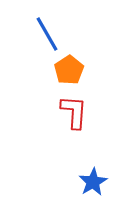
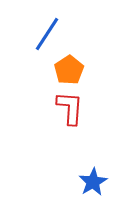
blue line: rotated 63 degrees clockwise
red L-shape: moved 4 px left, 4 px up
